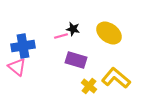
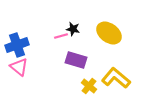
blue cross: moved 6 px left, 1 px up; rotated 10 degrees counterclockwise
pink triangle: moved 2 px right
